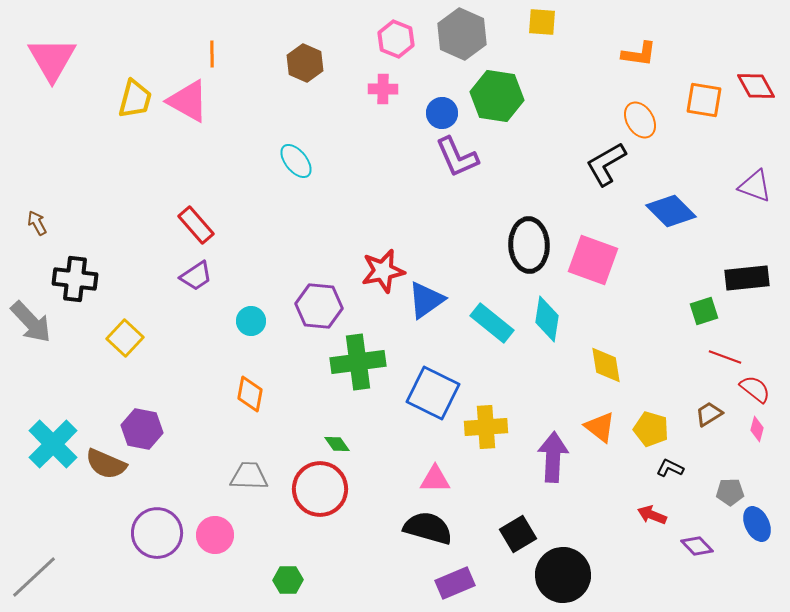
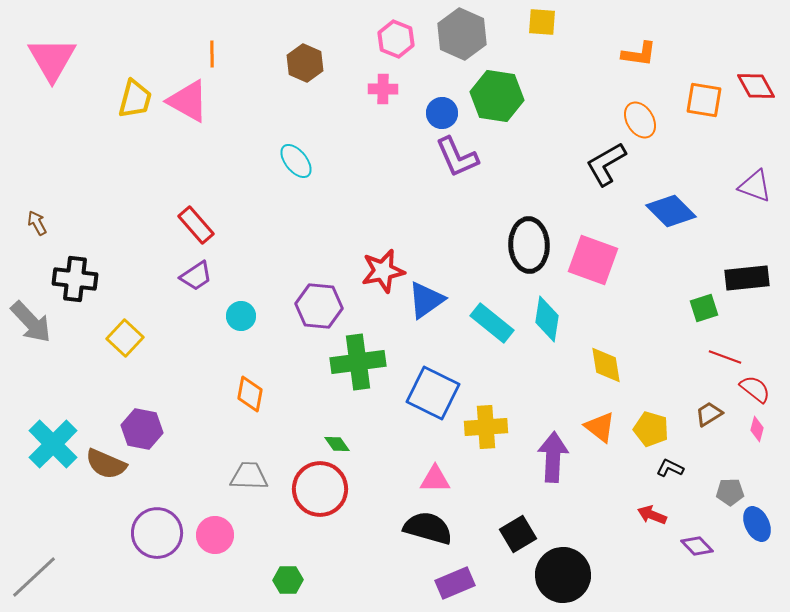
green square at (704, 311): moved 3 px up
cyan circle at (251, 321): moved 10 px left, 5 px up
